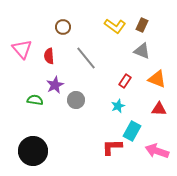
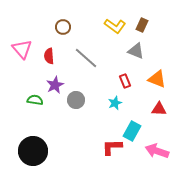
gray triangle: moved 6 px left
gray line: rotated 10 degrees counterclockwise
red rectangle: rotated 56 degrees counterclockwise
cyan star: moved 3 px left, 3 px up
